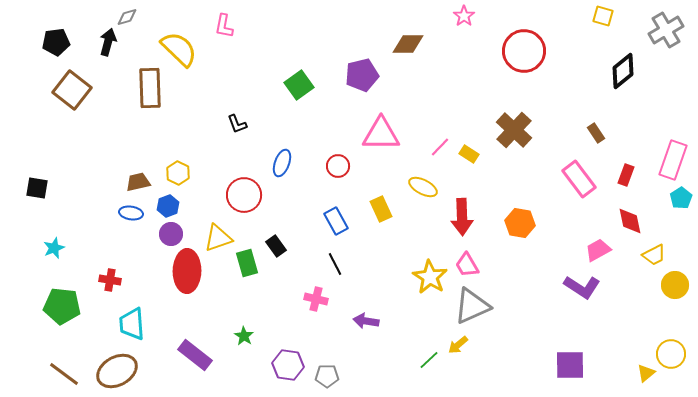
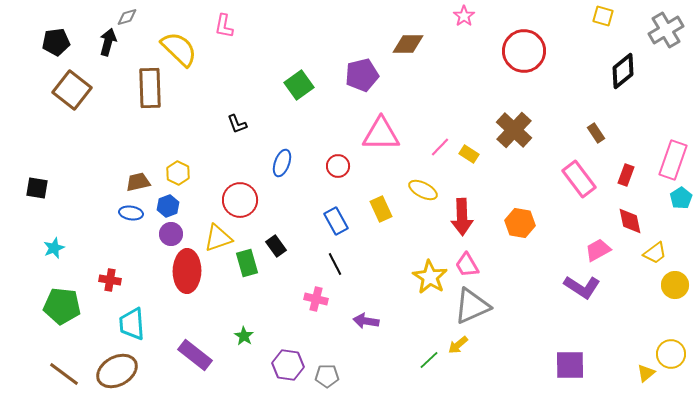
yellow ellipse at (423, 187): moved 3 px down
red circle at (244, 195): moved 4 px left, 5 px down
yellow trapezoid at (654, 255): moved 1 px right, 2 px up; rotated 10 degrees counterclockwise
